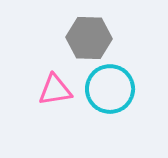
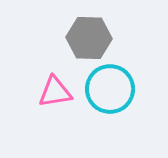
pink triangle: moved 2 px down
